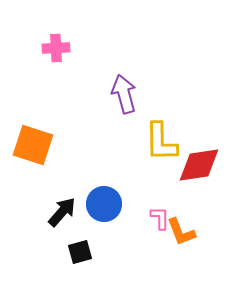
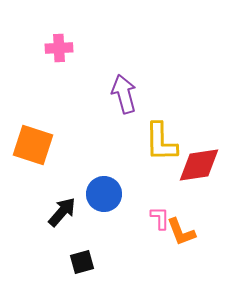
pink cross: moved 3 px right
blue circle: moved 10 px up
black square: moved 2 px right, 10 px down
